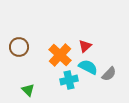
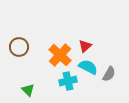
gray semicircle: rotated 14 degrees counterclockwise
cyan cross: moved 1 px left, 1 px down
